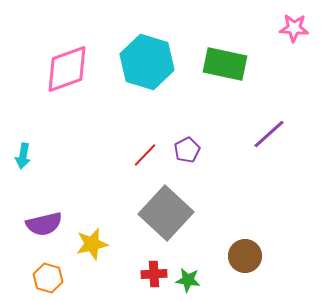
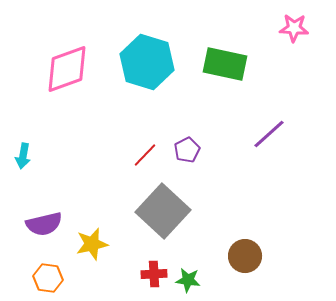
gray square: moved 3 px left, 2 px up
orange hexagon: rotated 8 degrees counterclockwise
